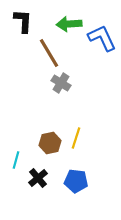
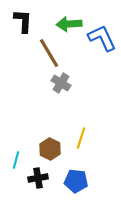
yellow line: moved 5 px right
brown hexagon: moved 6 px down; rotated 20 degrees counterclockwise
black cross: rotated 30 degrees clockwise
